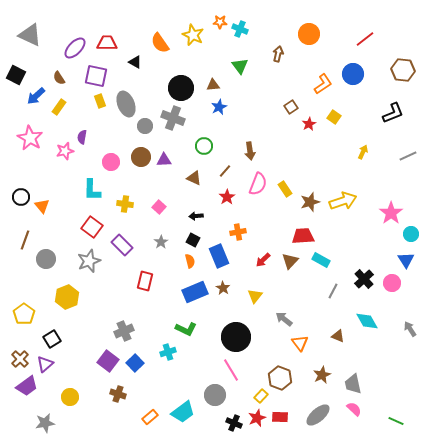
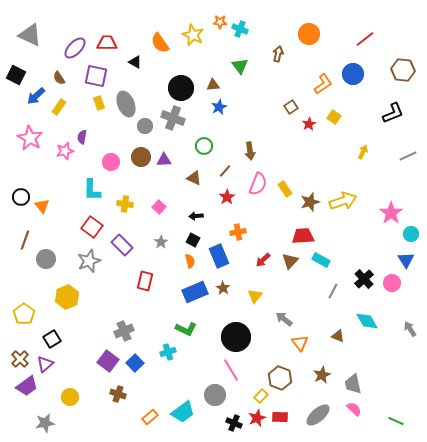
yellow rectangle at (100, 101): moved 1 px left, 2 px down
